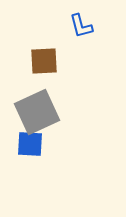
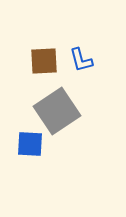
blue L-shape: moved 34 px down
gray square: moved 20 px right, 1 px up; rotated 9 degrees counterclockwise
